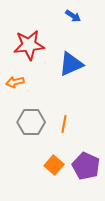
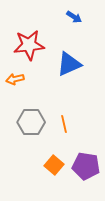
blue arrow: moved 1 px right, 1 px down
blue triangle: moved 2 px left
orange arrow: moved 3 px up
orange line: rotated 24 degrees counterclockwise
purple pentagon: rotated 16 degrees counterclockwise
